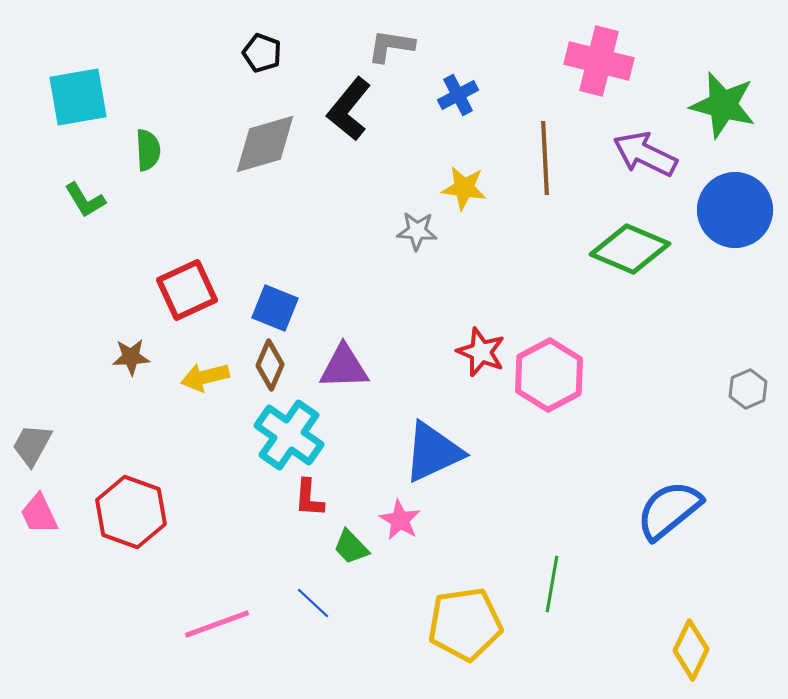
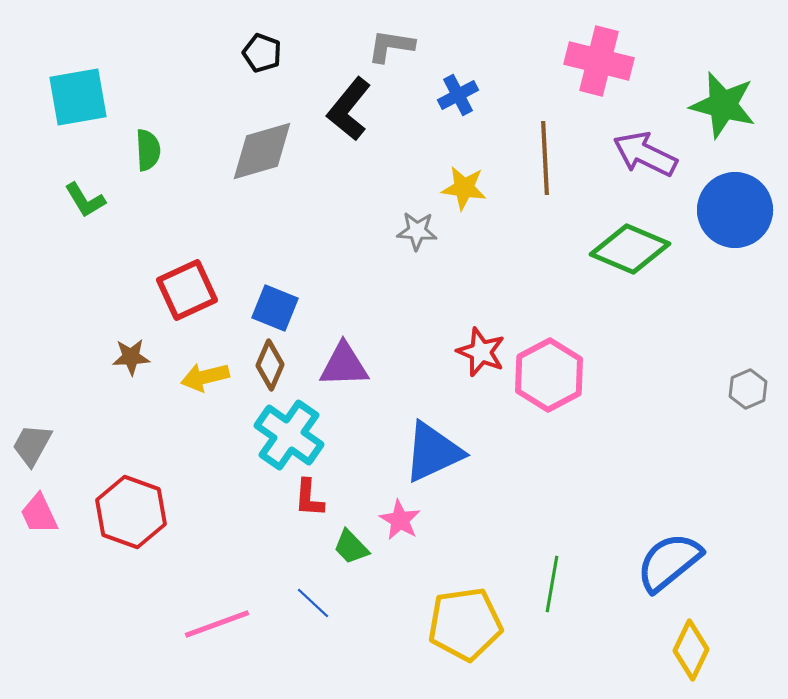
gray diamond: moved 3 px left, 7 px down
purple triangle: moved 2 px up
blue semicircle: moved 52 px down
